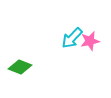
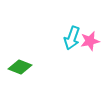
cyan arrow: rotated 25 degrees counterclockwise
